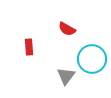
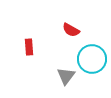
red semicircle: moved 4 px right, 1 px down
